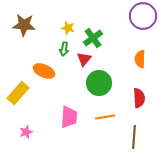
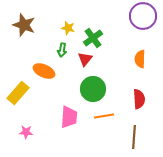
brown star: rotated 15 degrees clockwise
green arrow: moved 2 px left, 1 px down
red triangle: moved 1 px right
green circle: moved 6 px left, 6 px down
red semicircle: moved 1 px down
orange line: moved 1 px left, 1 px up
pink star: rotated 24 degrees clockwise
